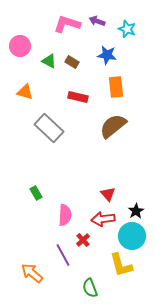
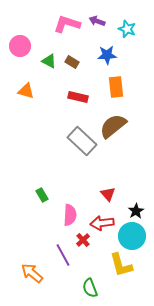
blue star: rotated 12 degrees counterclockwise
orange triangle: moved 1 px right, 1 px up
gray rectangle: moved 33 px right, 13 px down
green rectangle: moved 6 px right, 2 px down
pink semicircle: moved 5 px right
red arrow: moved 1 px left, 4 px down
